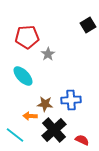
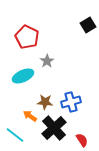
red pentagon: rotated 30 degrees clockwise
gray star: moved 1 px left, 7 px down
cyan ellipse: rotated 70 degrees counterclockwise
blue cross: moved 2 px down; rotated 12 degrees counterclockwise
brown star: moved 2 px up
orange arrow: rotated 32 degrees clockwise
black cross: moved 2 px up
red semicircle: rotated 32 degrees clockwise
